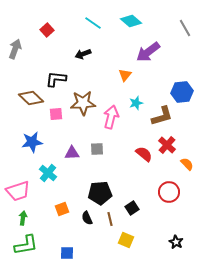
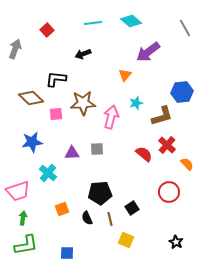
cyan line: rotated 42 degrees counterclockwise
